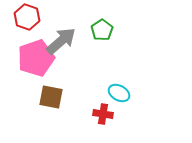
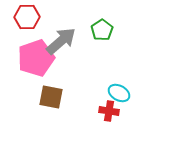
red hexagon: rotated 20 degrees counterclockwise
red cross: moved 6 px right, 3 px up
